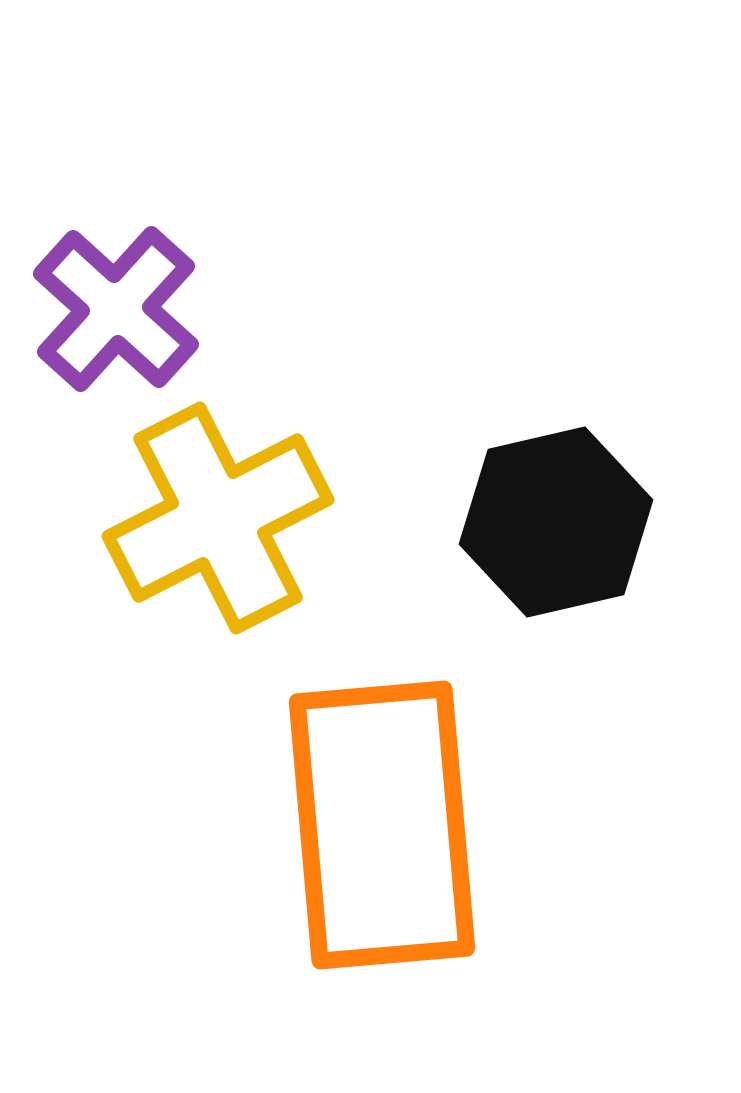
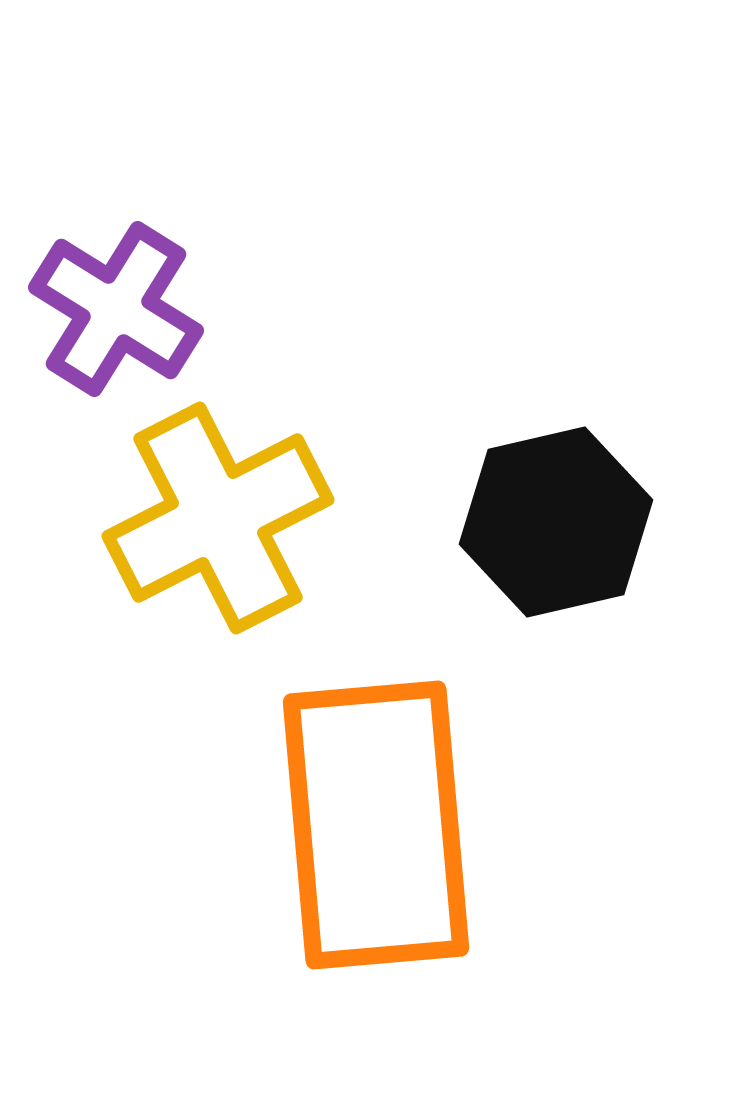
purple cross: rotated 10 degrees counterclockwise
orange rectangle: moved 6 px left
